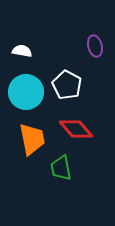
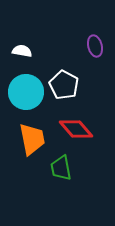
white pentagon: moved 3 px left
